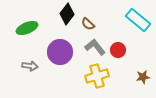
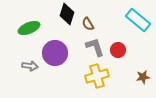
black diamond: rotated 20 degrees counterclockwise
brown semicircle: rotated 16 degrees clockwise
green ellipse: moved 2 px right
gray L-shape: rotated 20 degrees clockwise
purple circle: moved 5 px left, 1 px down
